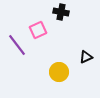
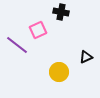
purple line: rotated 15 degrees counterclockwise
